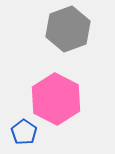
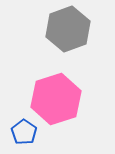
pink hexagon: rotated 15 degrees clockwise
